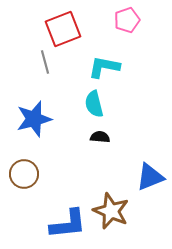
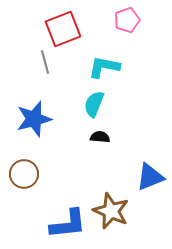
cyan semicircle: rotated 36 degrees clockwise
